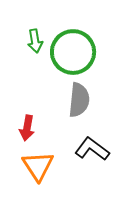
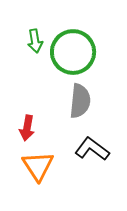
gray semicircle: moved 1 px right, 1 px down
